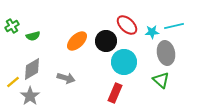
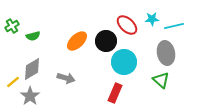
cyan star: moved 13 px up
